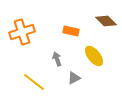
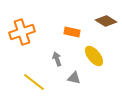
brown diamond: rotated 15 degrees counterclockwise
orange rectangle: moved 1 px right, 1 px down
gray triangle: rotated 40 degrees clockwise
